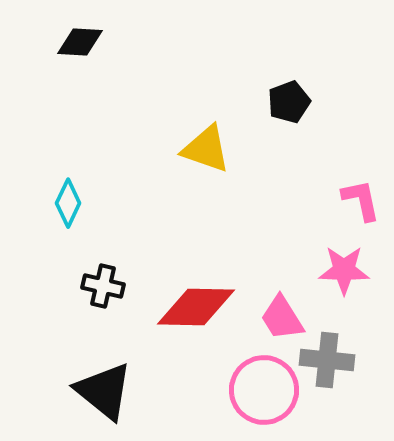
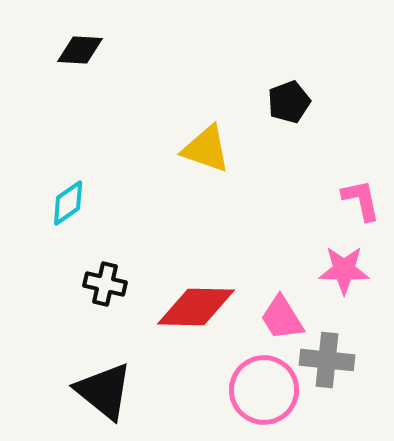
black diamond: moved 8 px down
cyan diamond: rotated 30 degrees clockwise
black cross: moved 2 px right, 2 px up
